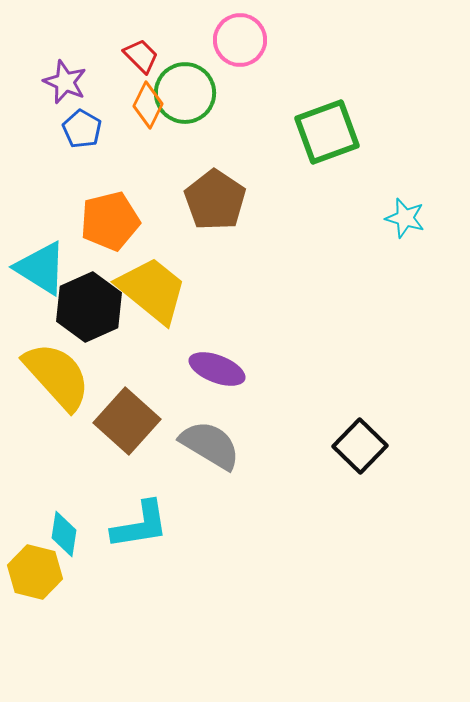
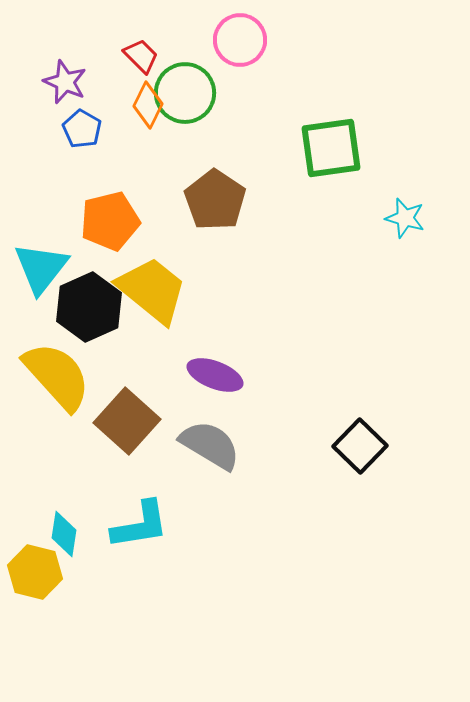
green square: moved 4 px right, 16 px down; rotated 12 degrees clockwise
cyan triangle: rotated 36 degrees clockwise
purple ellipse: moved 2 px left, 6 px down
